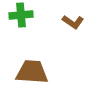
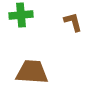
brown L-shape: rotated 140 degrees counterclockwise
